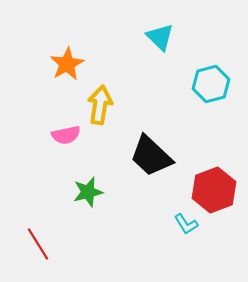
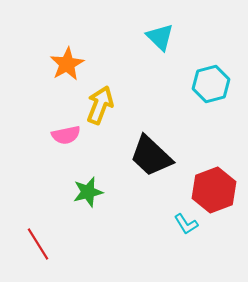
yellow arrow: rotated 12 degrees clockwise
